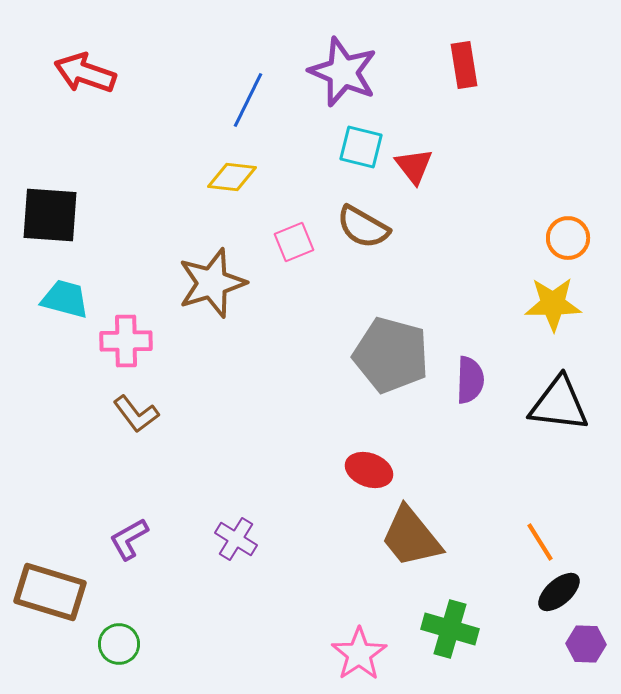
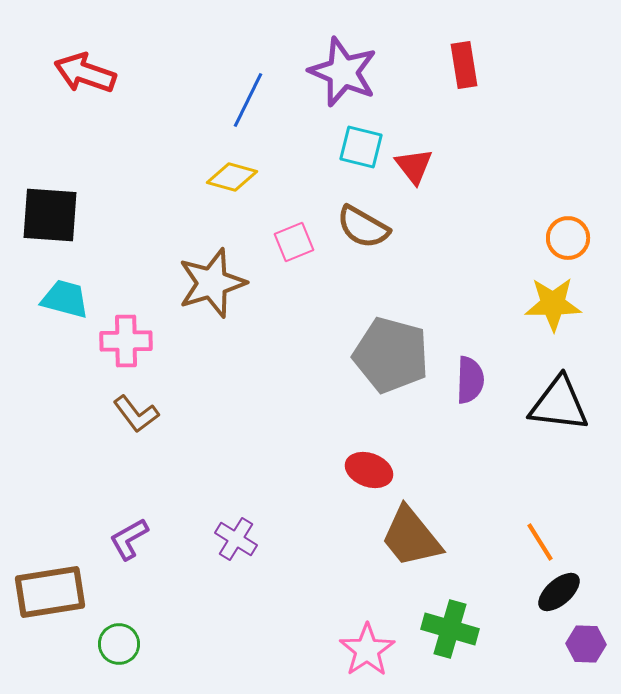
yellow diamond: rotated 9 degrees clockwise
brown rectangle: rotated 26 degrees counterclockwise
pink star: moved 8 px right, 4 px up
